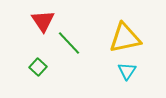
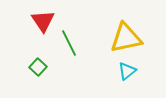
yellow triangle: moved 1 px right
green line: rotated 16 degrees clockwise
cyan triangle: rotated 18 degrees clockwise
